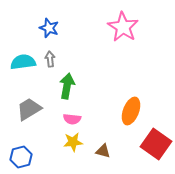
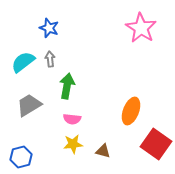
pink star: moved 18 px right, 1 px down
cyan semicircle: rotated 30 degrees counterclockwise
gray trapezoid: moved 4 px up
yellow star: moved 2 px down
